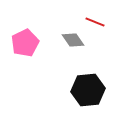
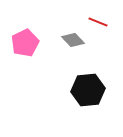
red line: moved 3 px right
gray diamond: rotated 10 degrees counterclockwise
